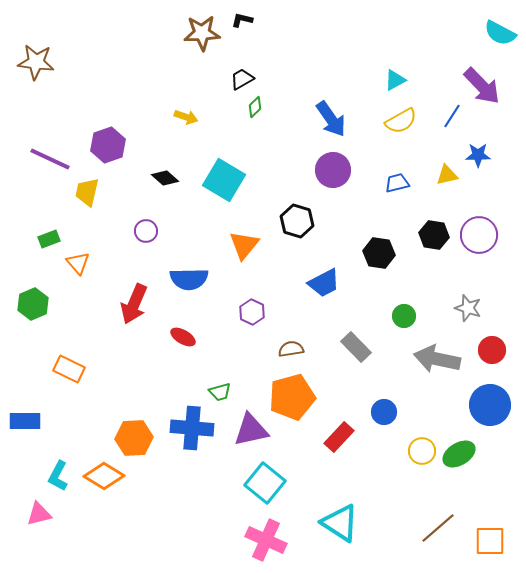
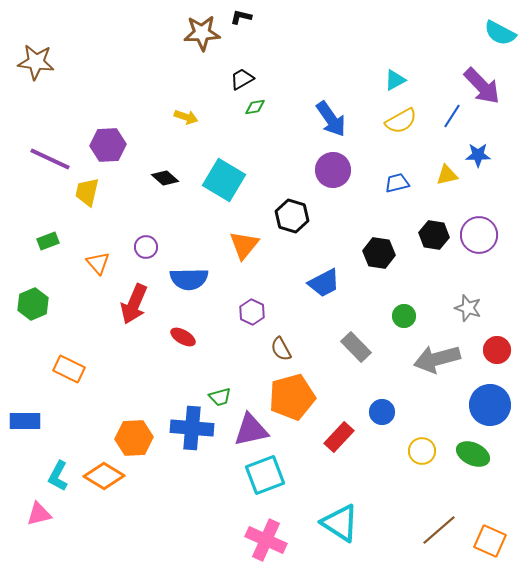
black L-shape at (242, 20): moved 1 px left, 3 px up
green diamond at (255, 107): rotated 35 degrees clockwise
purple hexagon at (108, 145): rotated 16 degrees clockwise
black hexagon at (297, 221): moved 5 px left, 5 px up
purple circle at (146, 231): moved 16 px down
green rectangle at (49, 239): moved 1 px left, 2 px down
orange triangle at (78, 263): moved 20 px right
brown semicircle at (291, 349): moved 10 px left; rotated 110 degrees counterclockwise
red circle at (492, 350): moved 5 px right
gray arrow at (437, 359): rotated 27 degrees counterclockwise
green trapezoid at (220, 392): moved 5 px down
blue circle at (384, 412): moved 2 px left
green ellipse at (459, 454): moved 14 px right; rotated 56 degrees clockwise
cyan square at (265, 483): moved 8 px up; rotated 30 degrees clockwise
brown line at (438, 528): moved 1 px right, 2 px down
orange square at (490, 541): rotated 24 degrees clockwise
